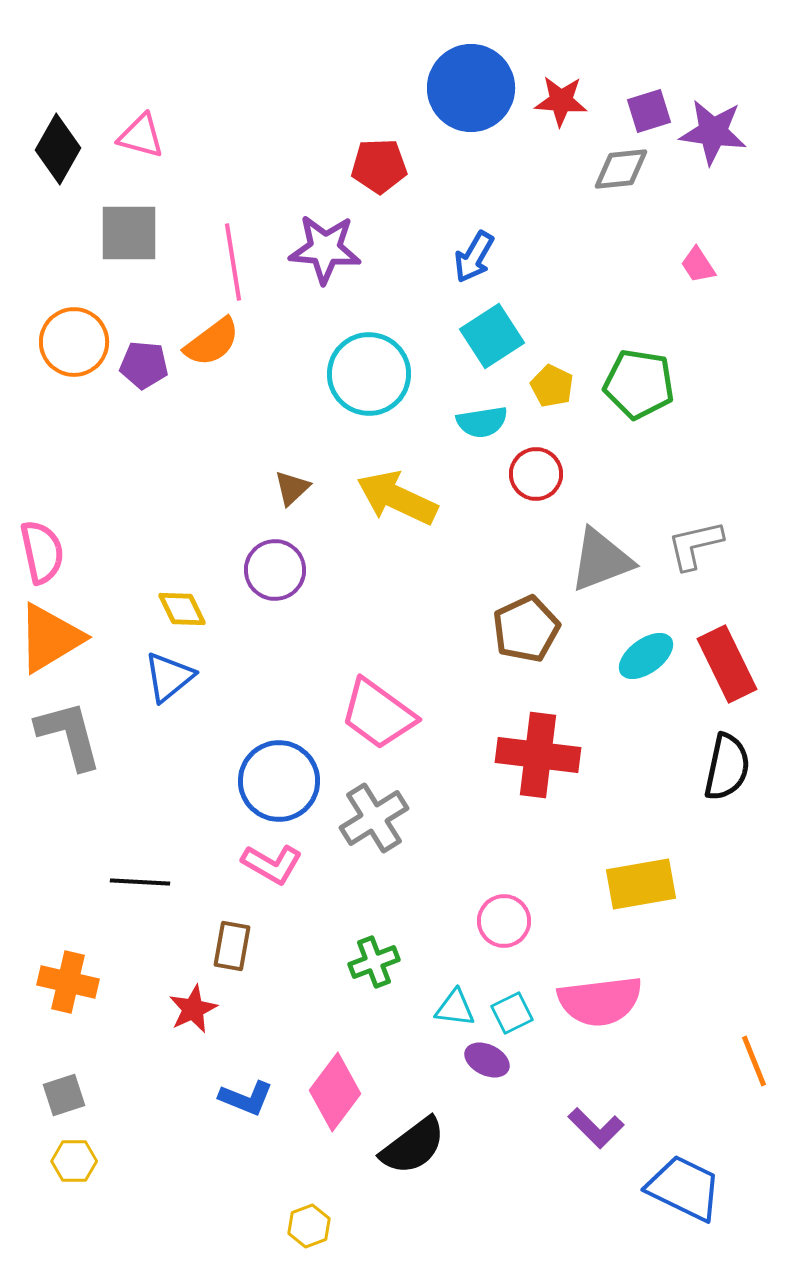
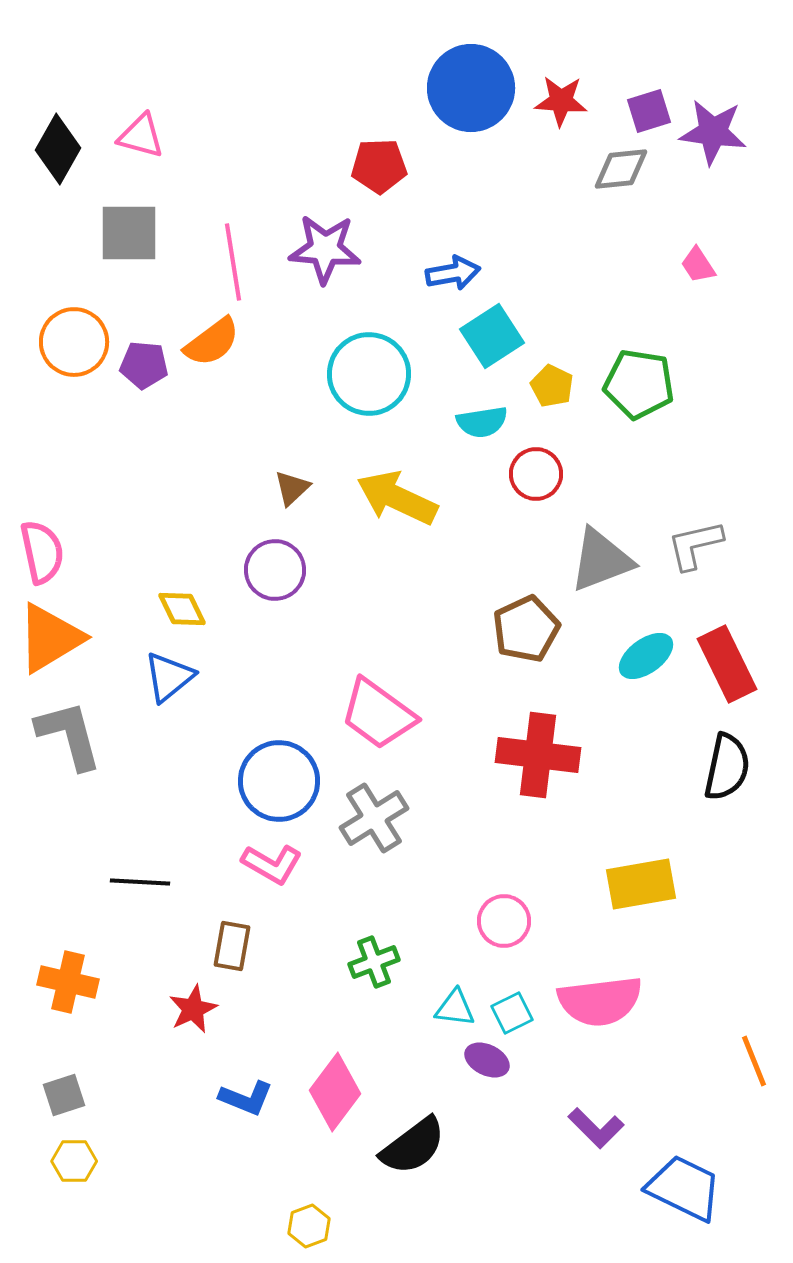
blue arrow at (474, 257): moved 21 px left, 16 px down; rotated 130 degrees counterclockwise
